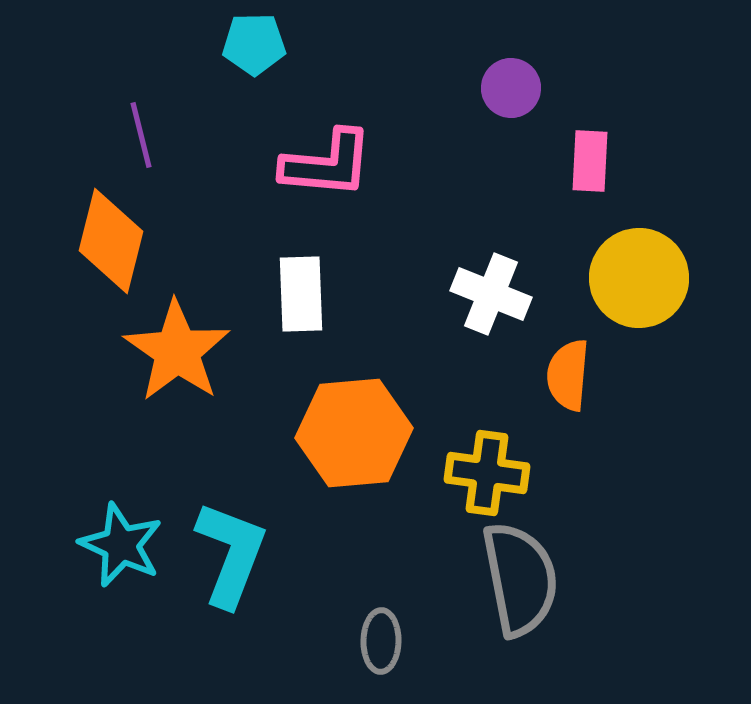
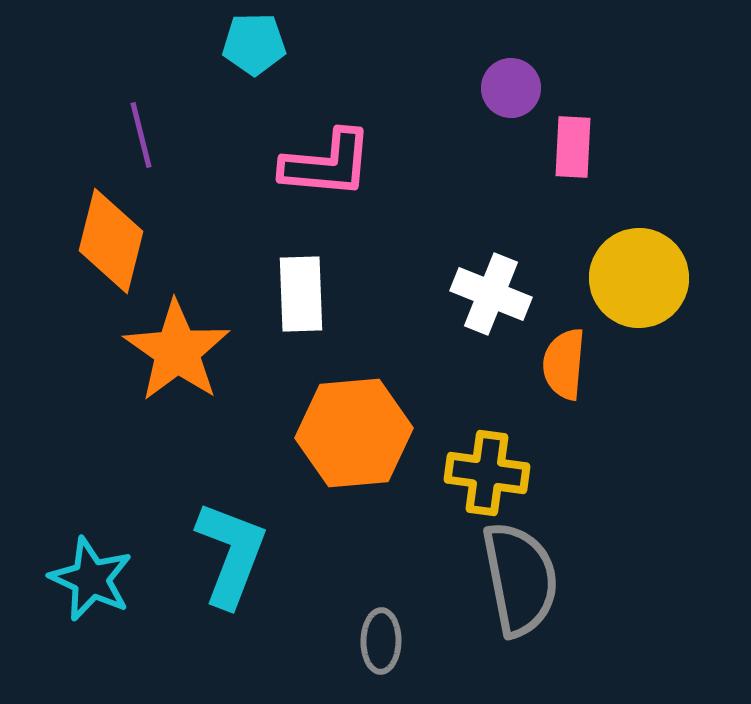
pink rectangle: moved 17 px left, 14 px up
orange semicircle: moved 4 px left, 11 px up
cyan star: moved 30 px left, 34 px down
